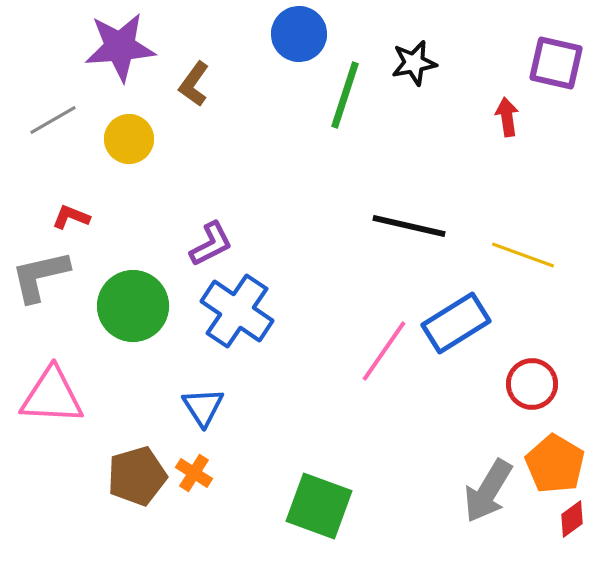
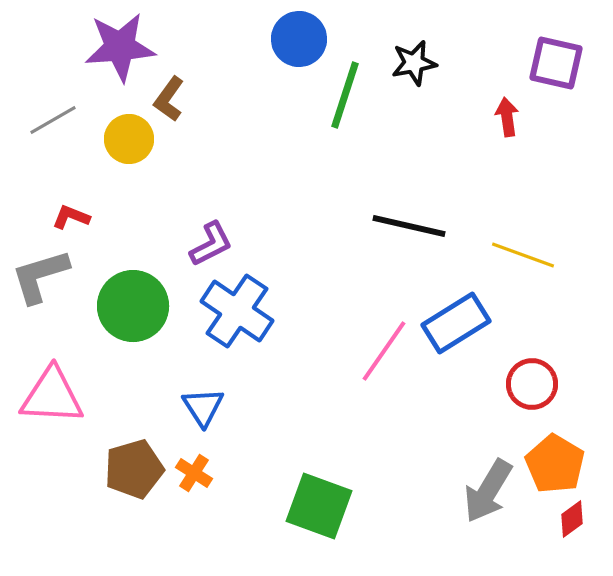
blue circle: moved 5 px down
brown L-shape: moved 25 px left, 15 px down
gray L-shape: rotated 4 degrees counterclockwise
brown pentagon: moved 3 px left, 7 px up
